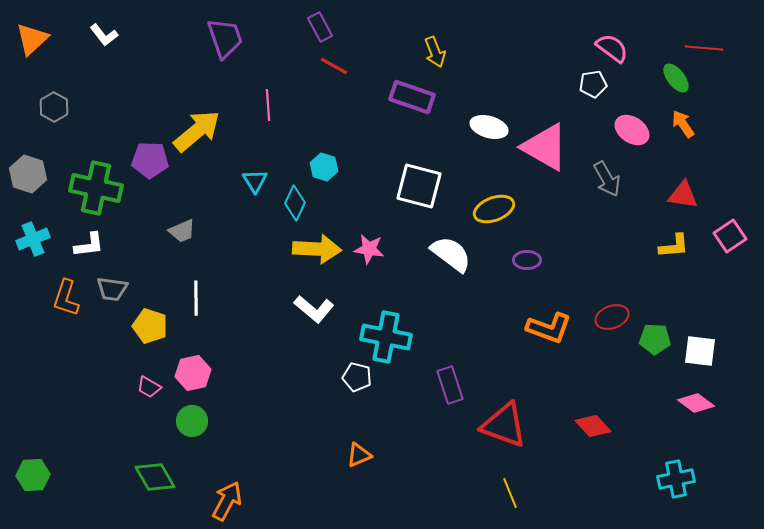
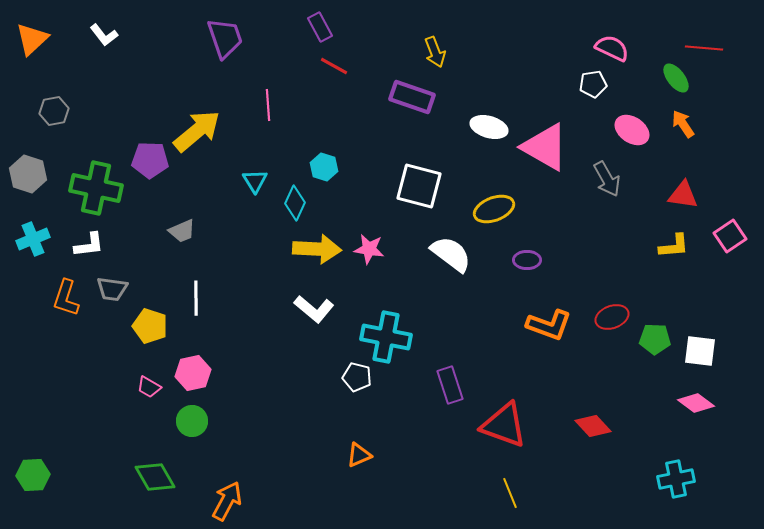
pink semicircle at (612, 48): rotated 12 degrees counterclockwise
gray hexagon at (54, 107): moved 4 px down; rotated 20 degrees clockwise
orange L-shape at (549, 328): moved 3 px up
